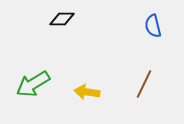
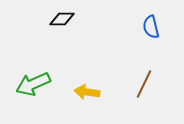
blue semicircle: moved 2 px left, 1 px down
green arrow: rotated 8 degrees clockwise
